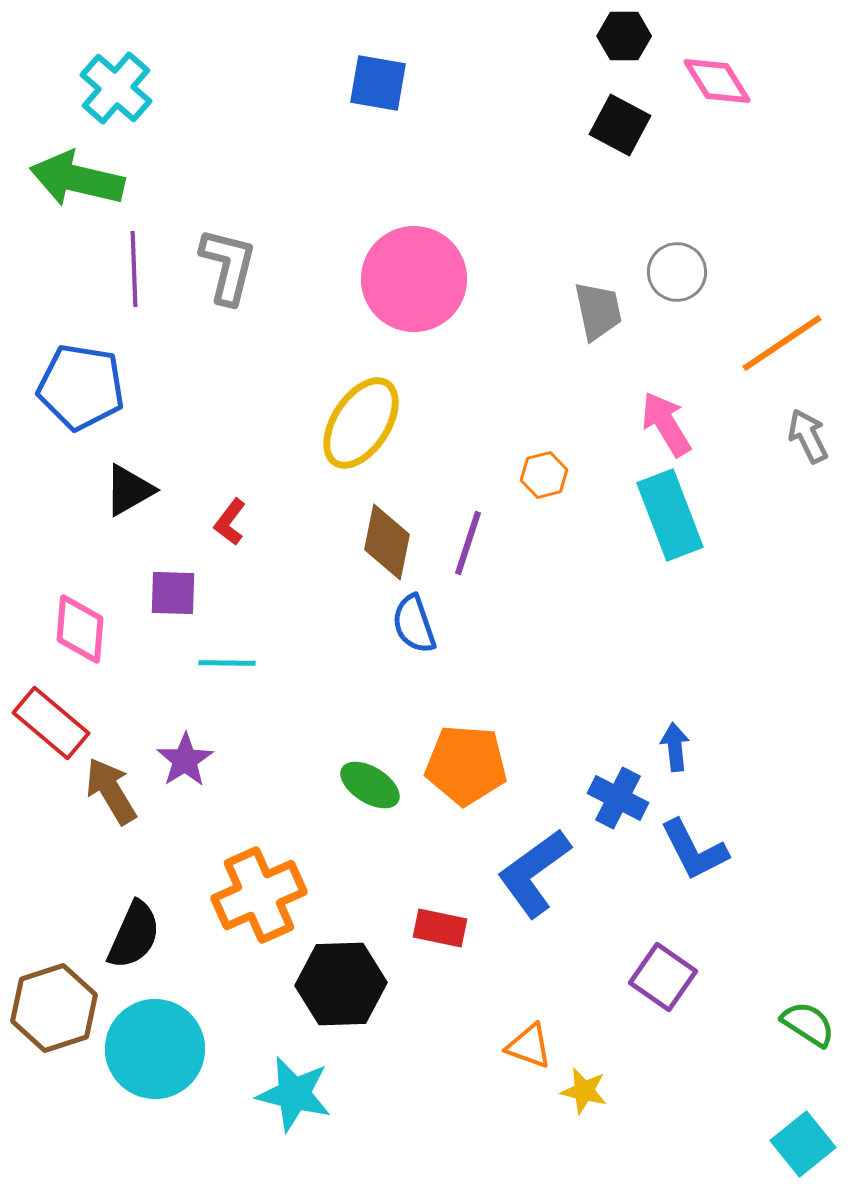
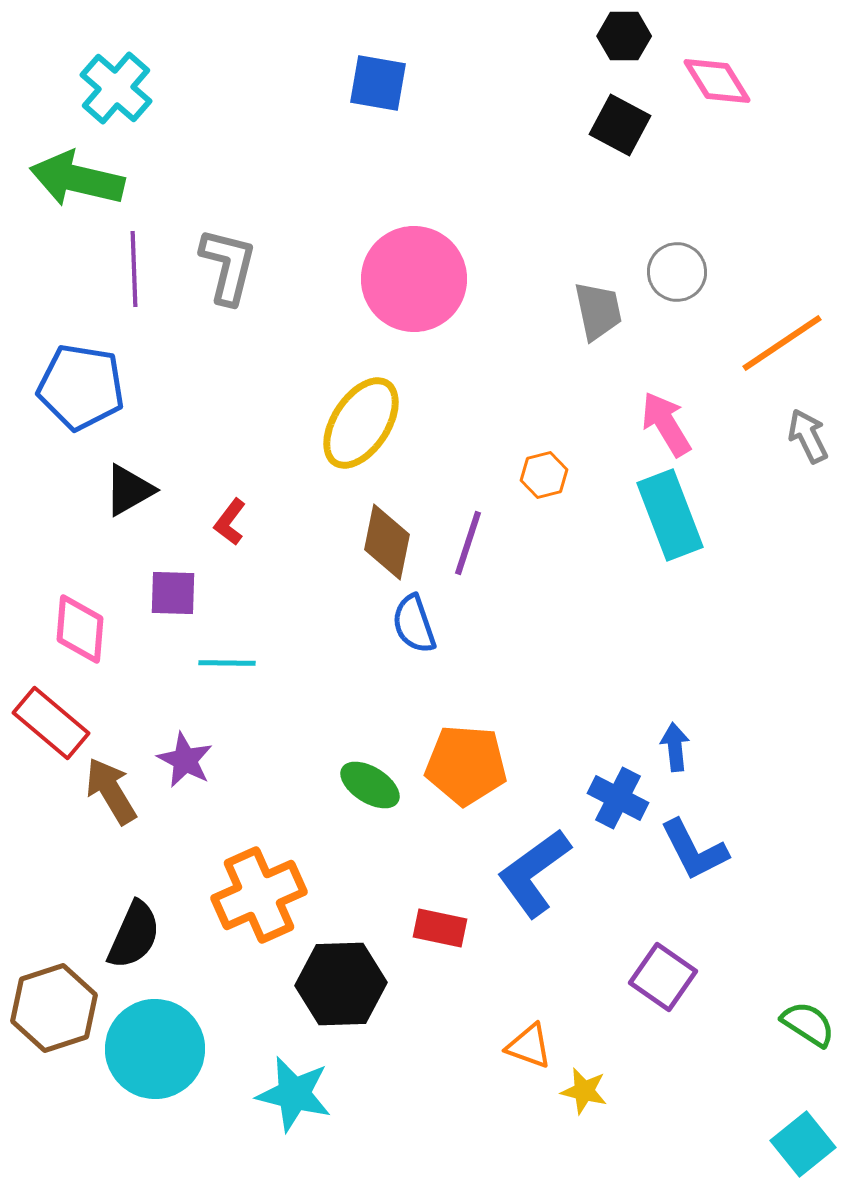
purple star at (185, 760): rotated 12 degrees counterclockwise
